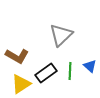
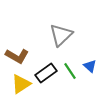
green line: rotated 36 degrees counterclockwise
